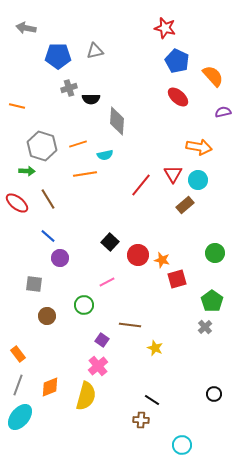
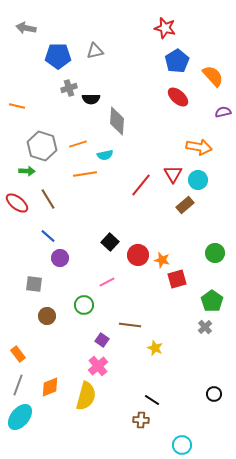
blue pentagon at (177, 61): rotated 15 degrees clockwise
